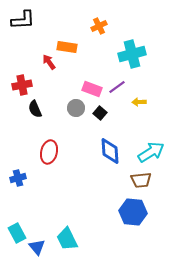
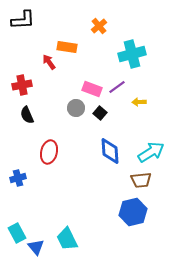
orange cross: rotated 14 degrees counterclockwise
black semicircle: moved 8 px left, 6 px down
blue hexagon: rotated 20 degrees counterclockwise
blue triangle: moved 1 px left
